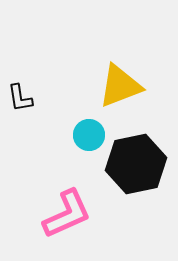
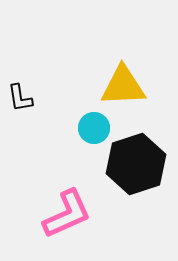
yellow triangle: moved 3 px right; rotated 18 degrees clockwise
cyan circle: moved 5 px right, 7 px up
black hexagon: rotated 6 degrees counterclockwise
